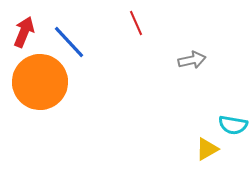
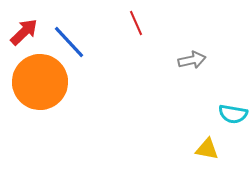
red arrow: rotated 24 degrees clockwise
cyan semicircle: moved 11 px up
yellow triangle: rotated 40 degrees clockwise
